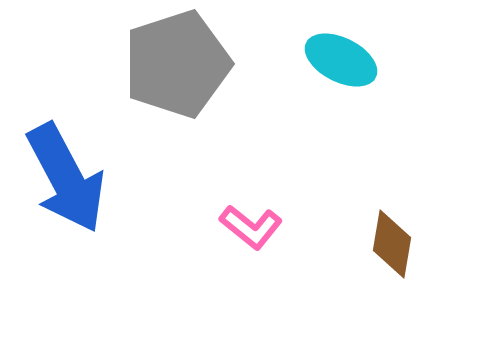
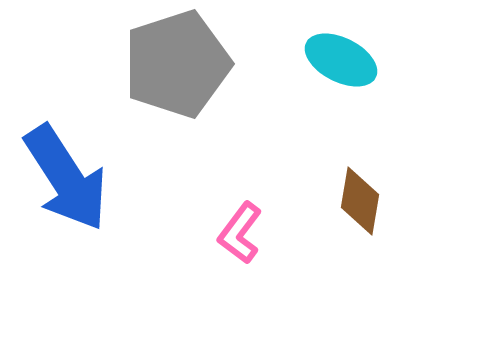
blue arrow: rotated 5 degrees counterclockwise
pink L-shape: moved 11 px left, 6 px down; rotated 88 degrees clockwise
brown diamond: moved 32 px left, 43 px up
